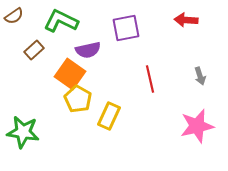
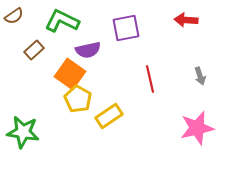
green L-shape: moved 1 px right
yellow rectangle: rotated 32 degrees clockwise
pink star: moved 2 px down
